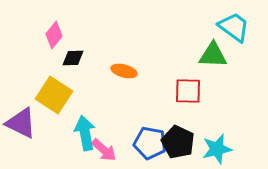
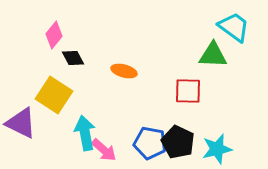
black diamond: rotated 65 degrees clockwise
